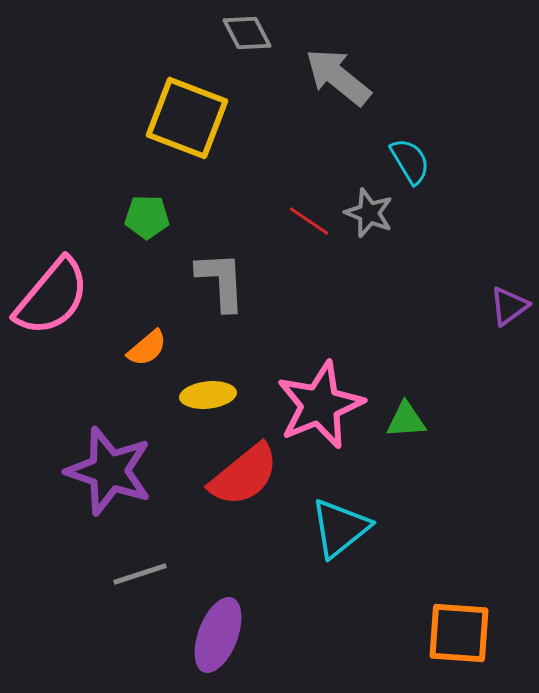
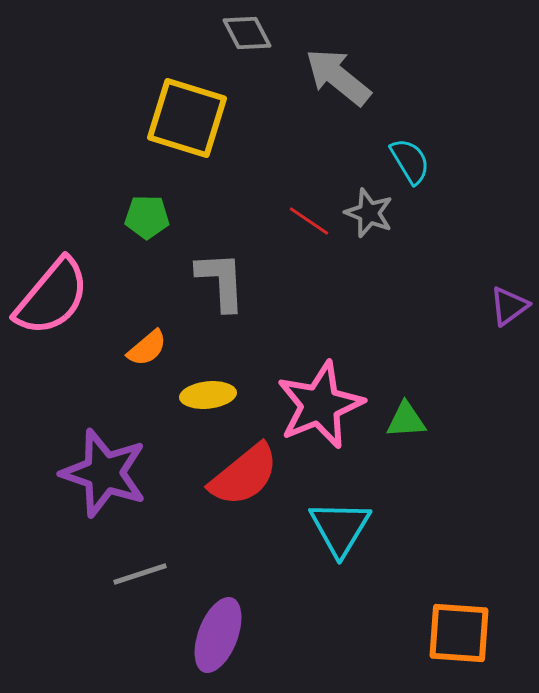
yellow square: rotated 4 degrees counterclockwise
purple star: moved 5 px left, 2 px down
cyan triangle: rotated 20 degrees counterclockwise
